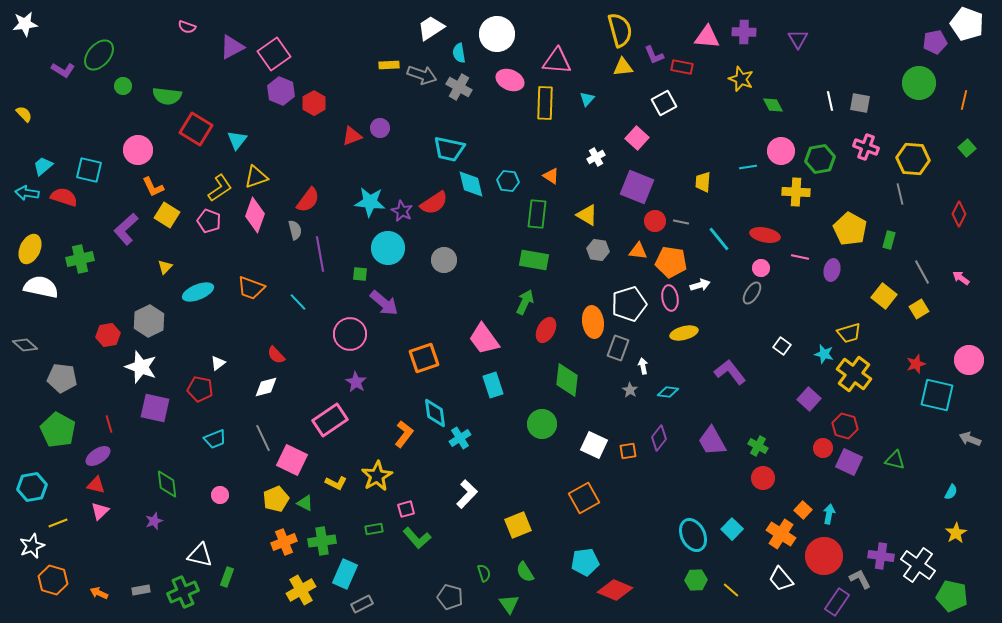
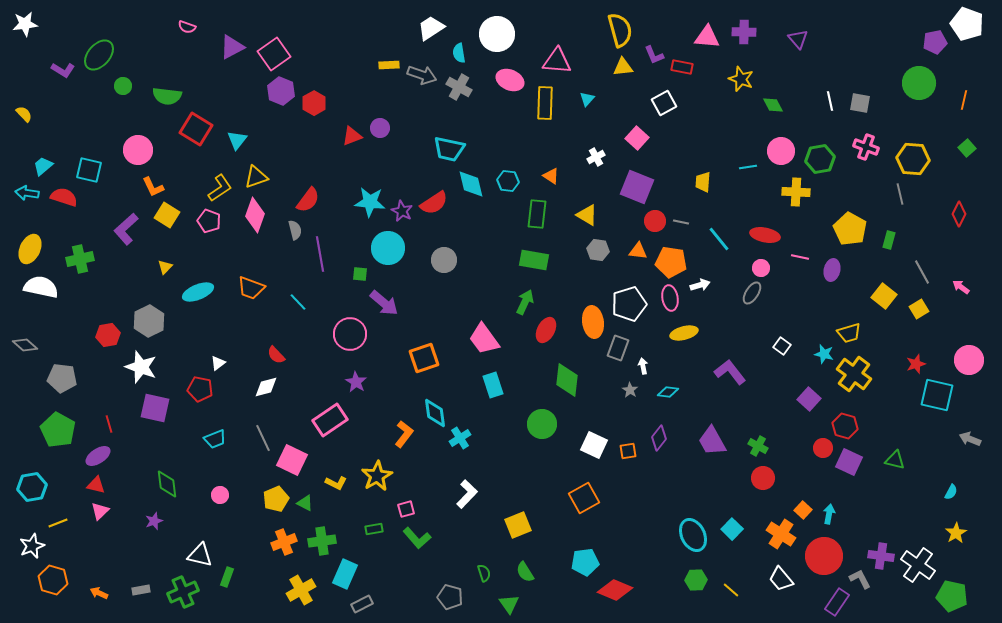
purple triangle at (798, 39): rotated 10 degrees counterclockwise
pink arrow at (961, 278): moved 9 px down
